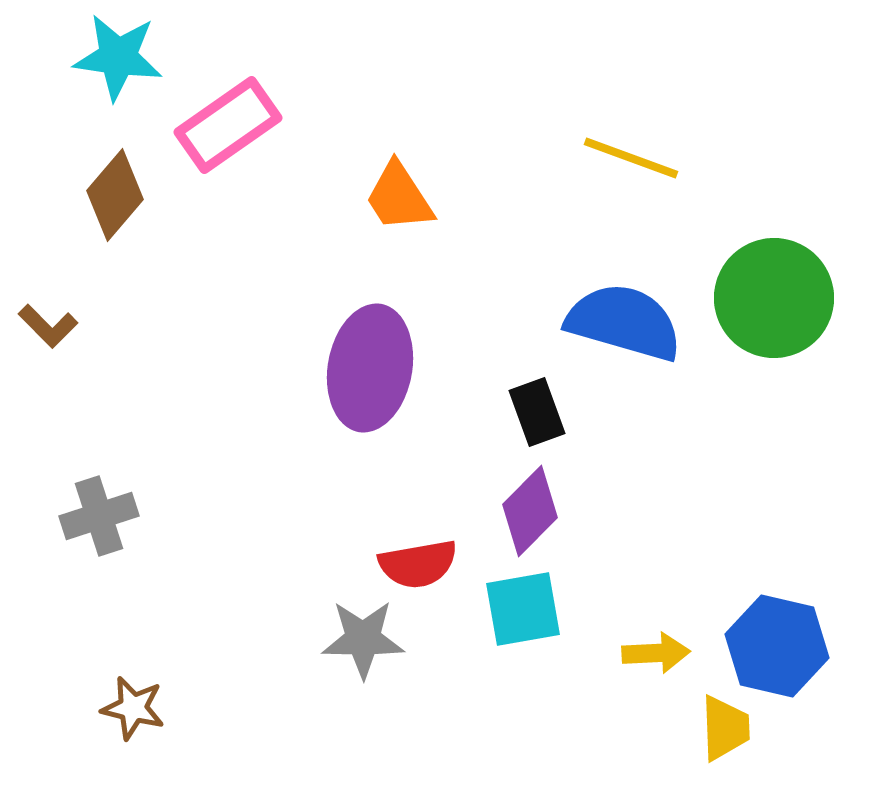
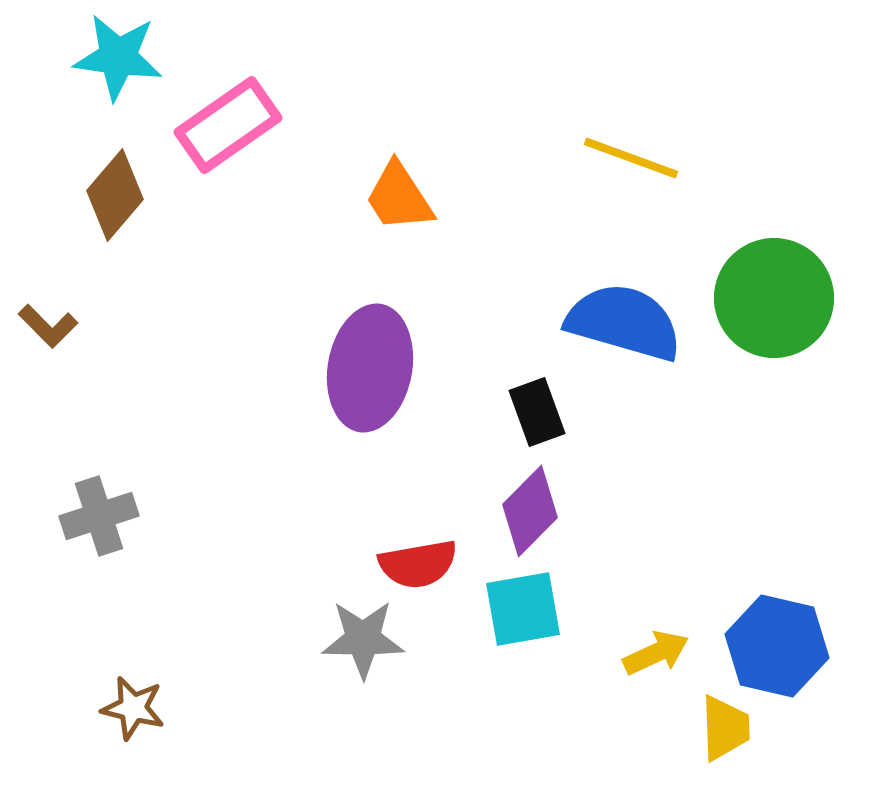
yellow arrow: rotated 22 degrees counterclockwise
